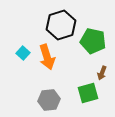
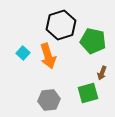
orange arrow: moved 1 px right, 1 px up
